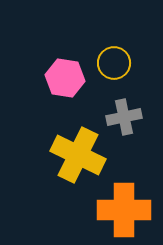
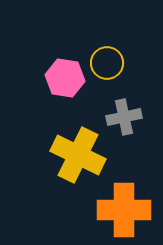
yellow circle: moved 7 px left
